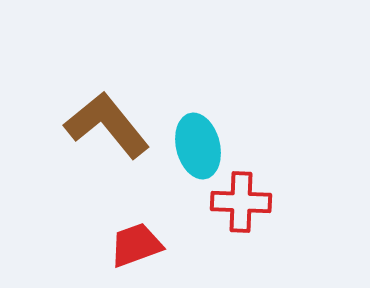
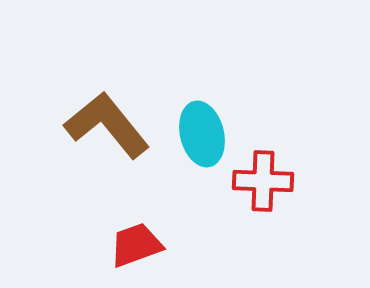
cyan ellipse: moved 4 px right, 12 px up
red cross: moved 22 px right, 21 px up
